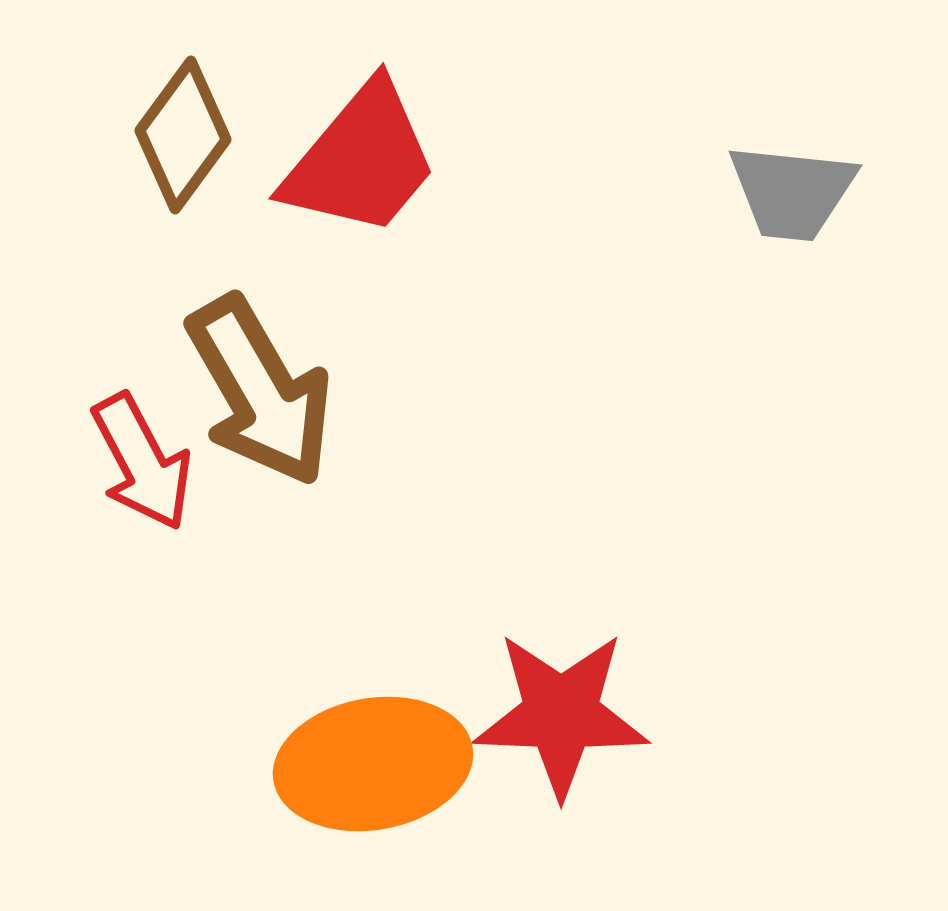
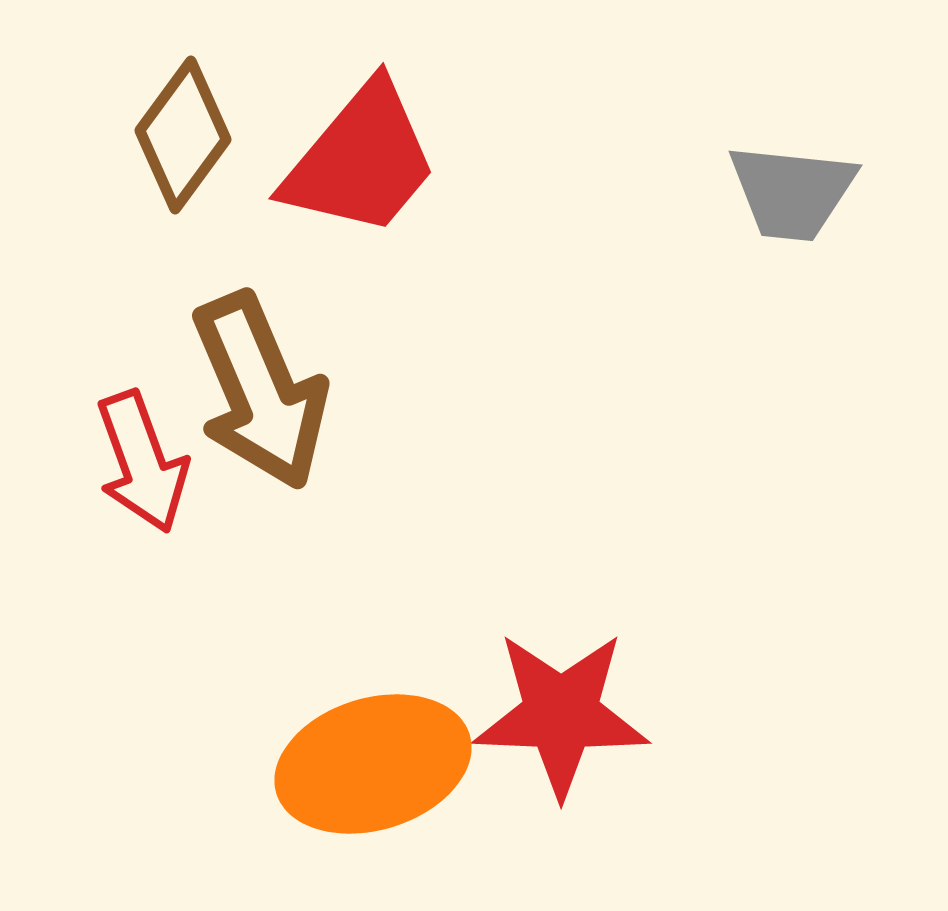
brown arrow: rotated 7 degrees clockwise
red arrow: rotated 8 degrees clockwise
orange ellipse: rotated 7 degrees counterclockwise
